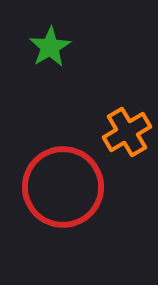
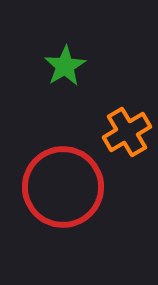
green star: moved 15 px right, 19 px down
